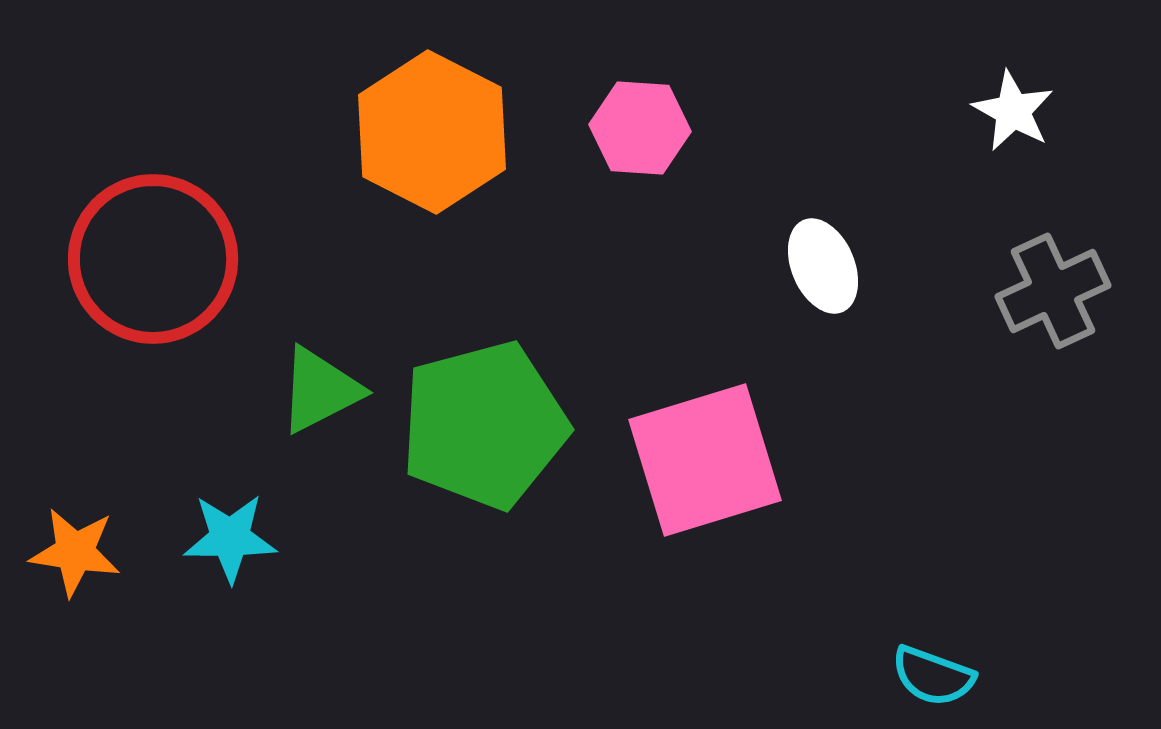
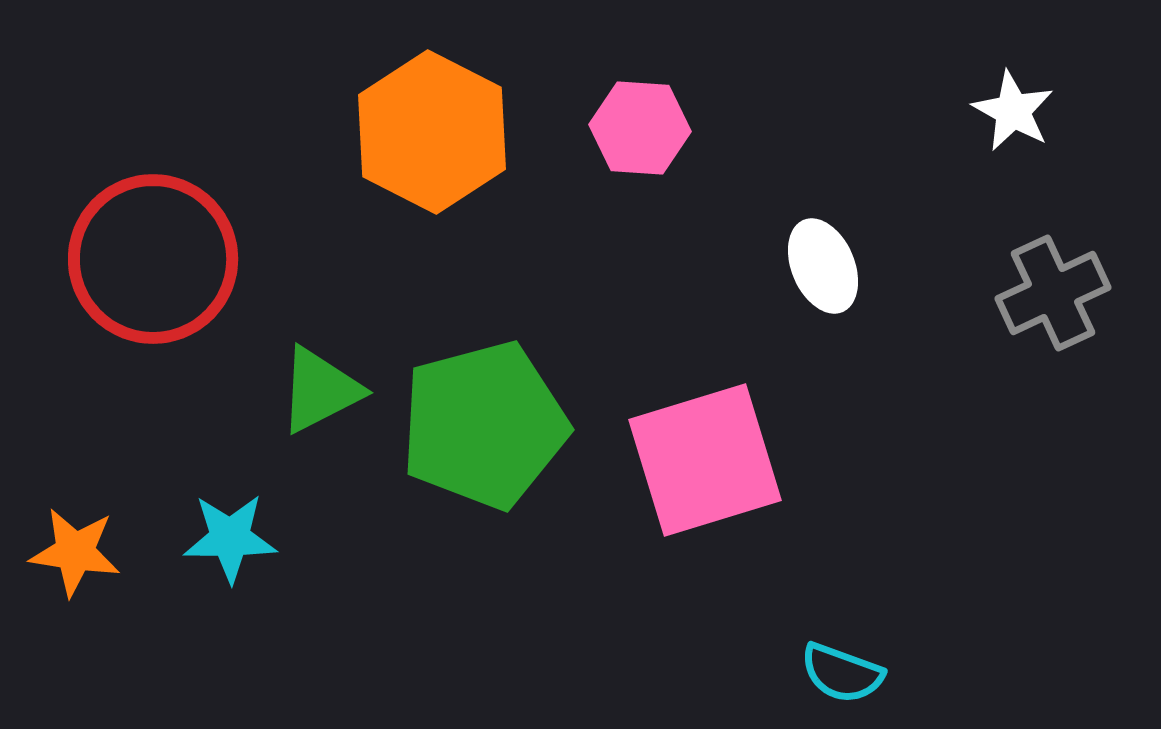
gray cross: moved 2 px down
cyan semicircle: moved 91 px left, 3 px up
